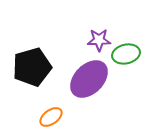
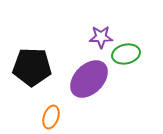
purple star: moved 2 px right, 3 px up
black pentagon: rotated 18 degrees clockwise
orange ellipse: rotated 35 degrees counterclockwise
